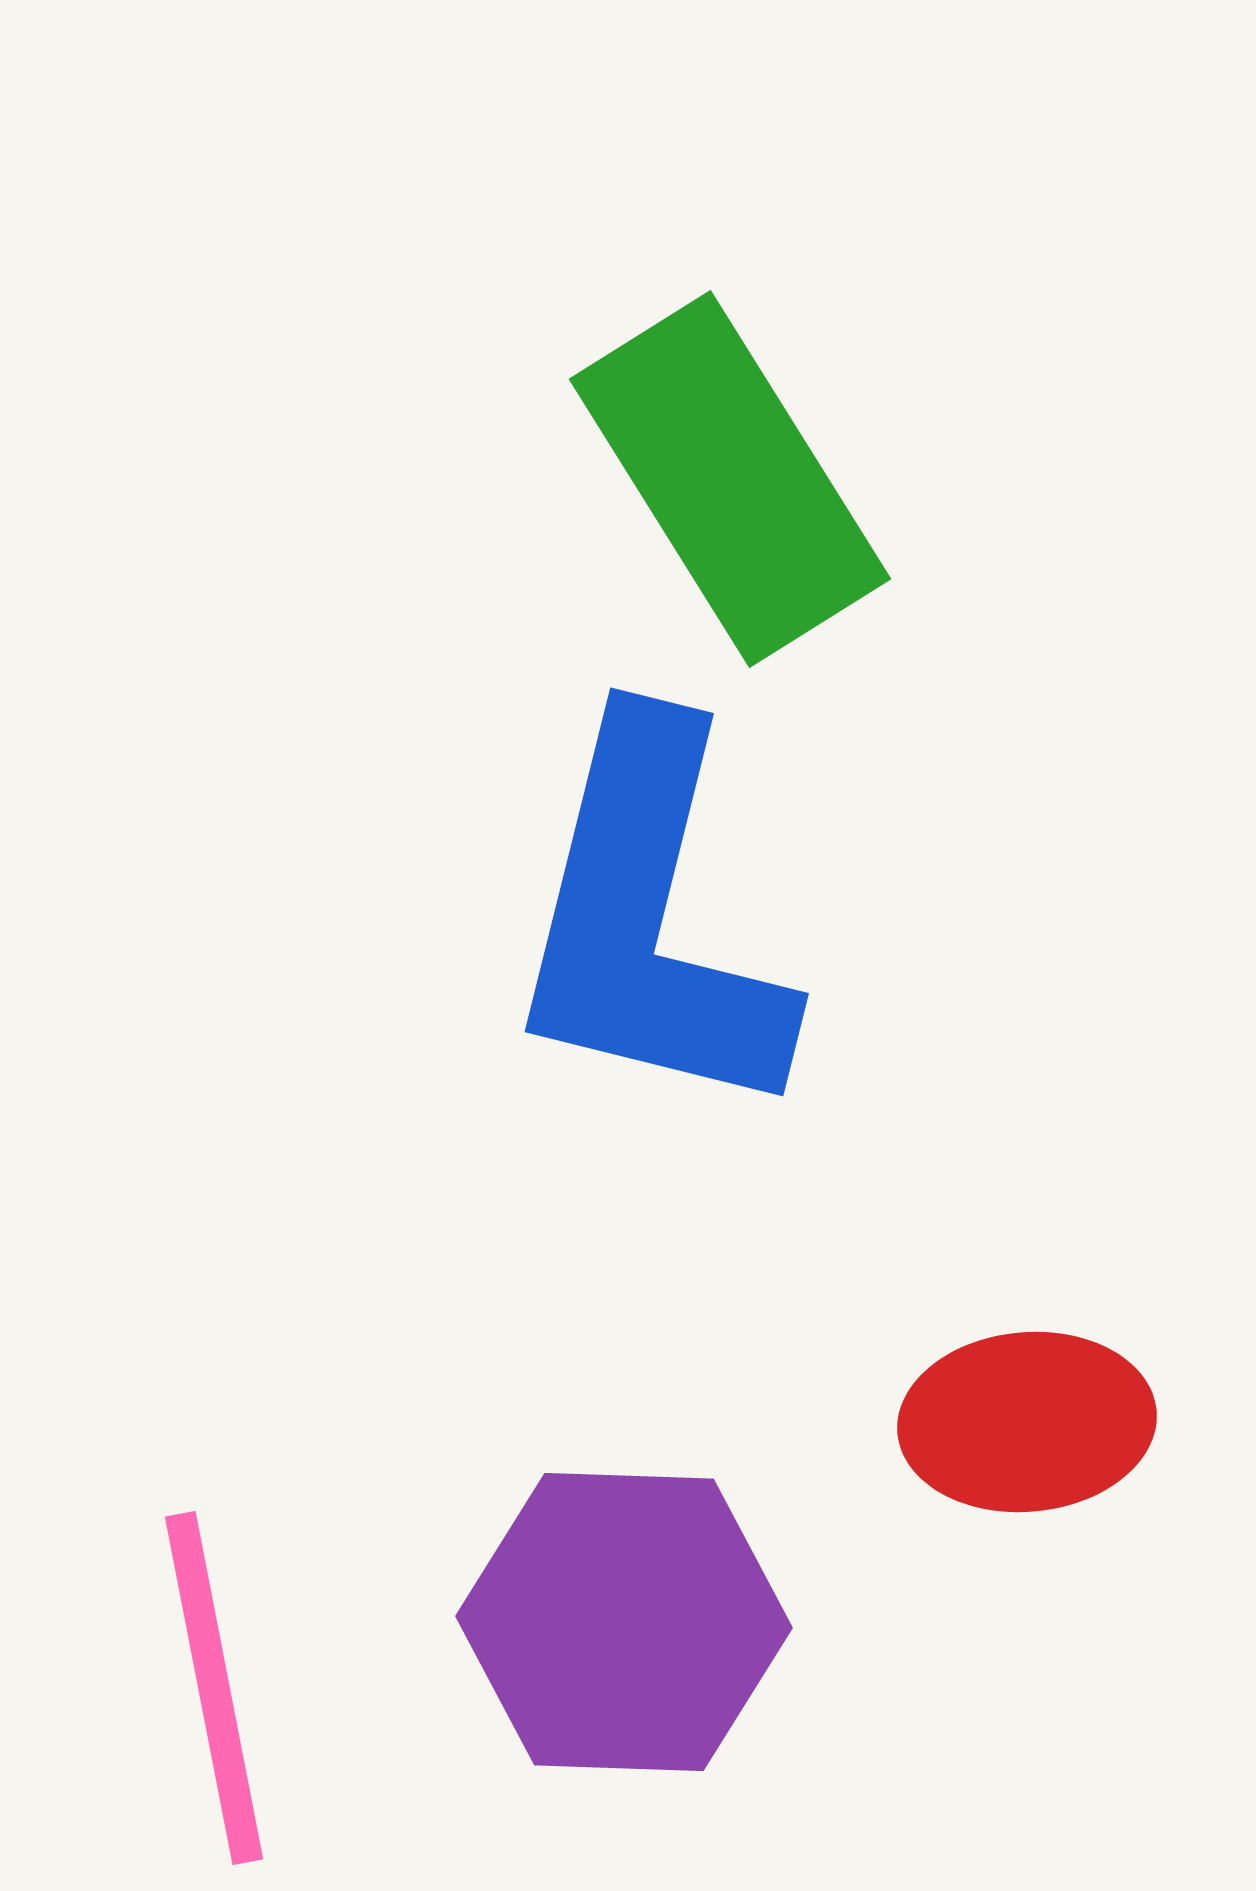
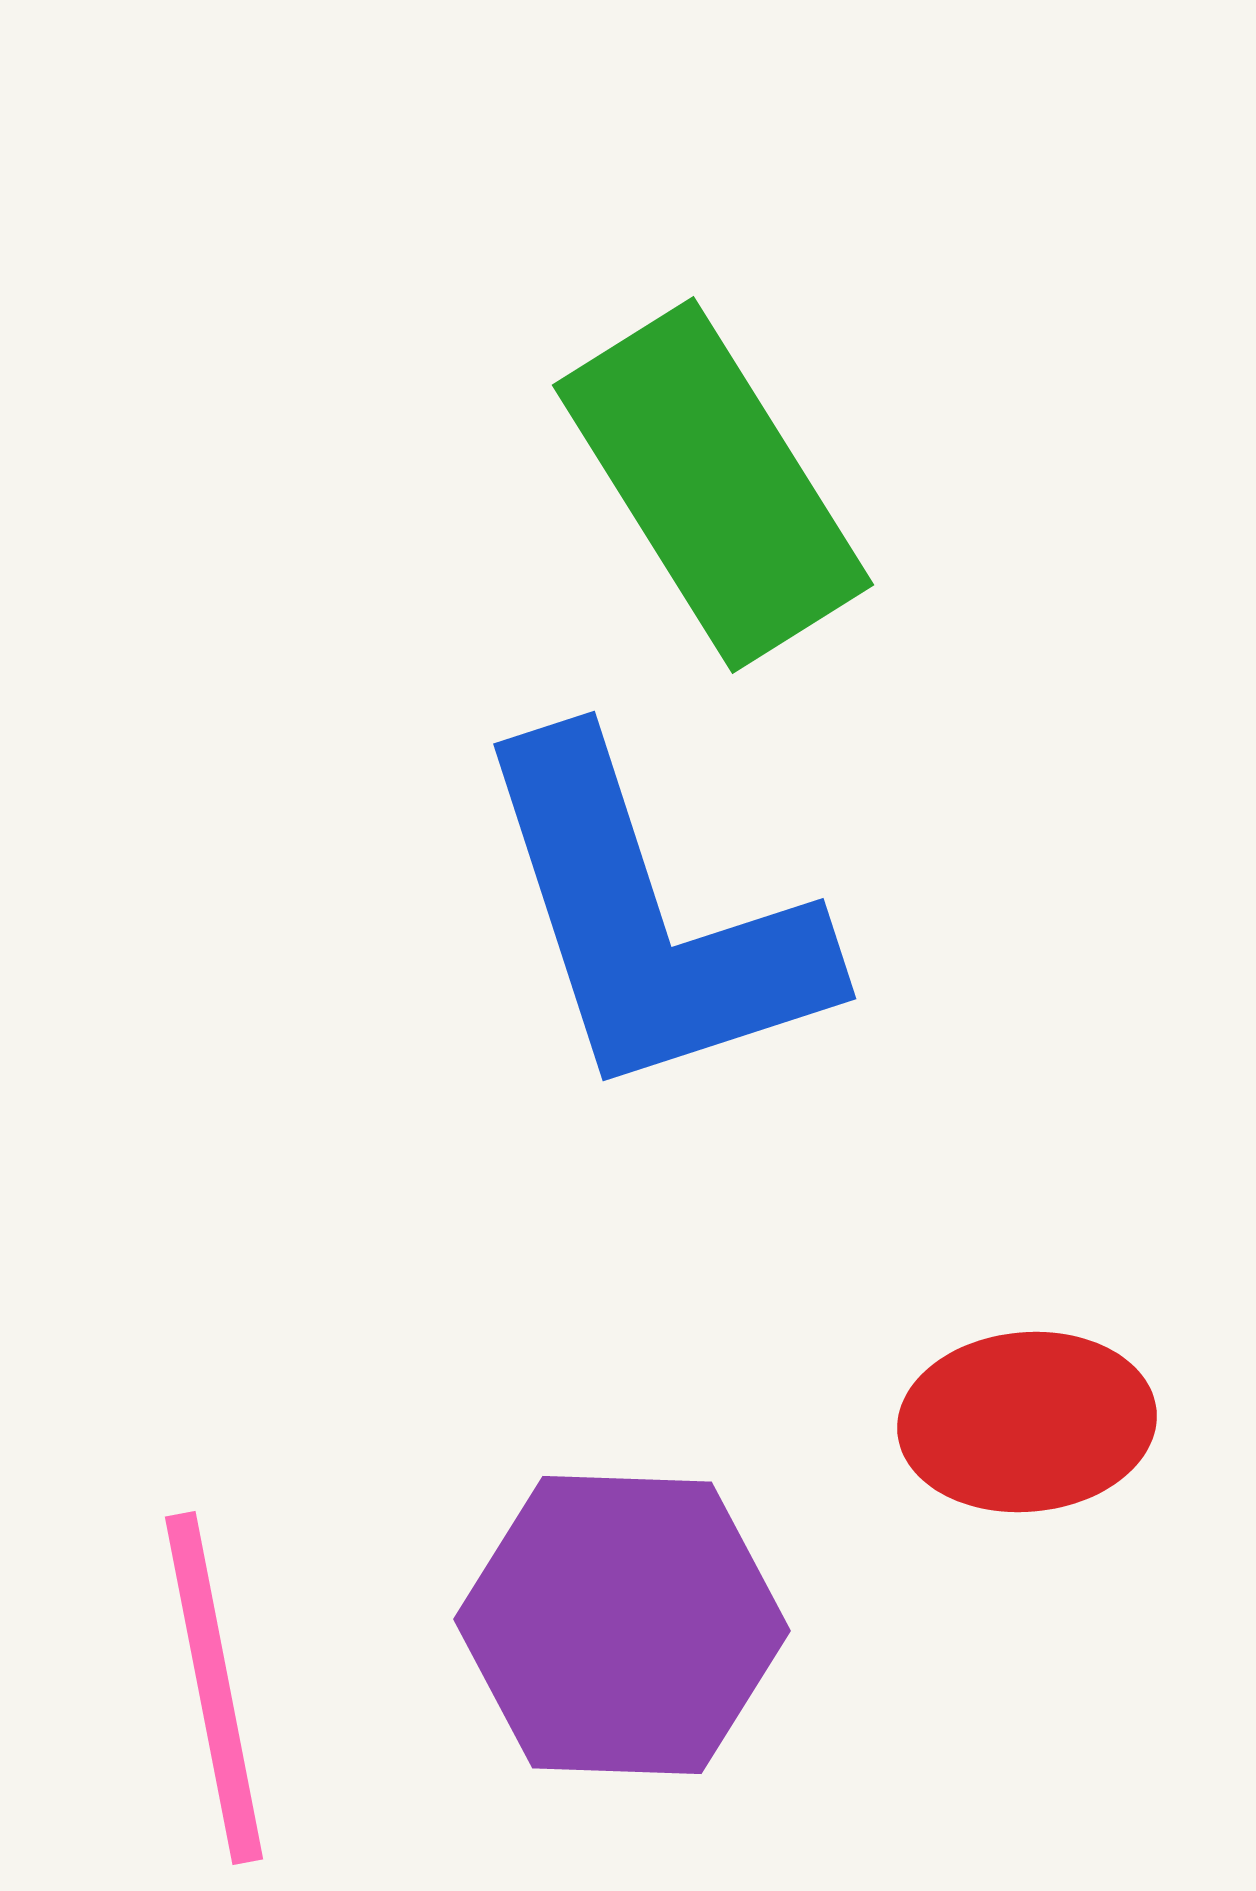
green rectangle: moved 17 px left, 6 px down
blue L-shape: rotated 32 degrees counterclockwise
purple hexagon: moved 2 px left, 3 px down
